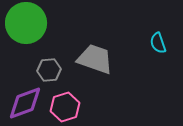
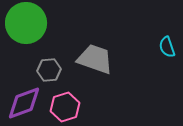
cyan semicircle: moved 9 px right, 4 px down
purple diamond: moved 1 px left
